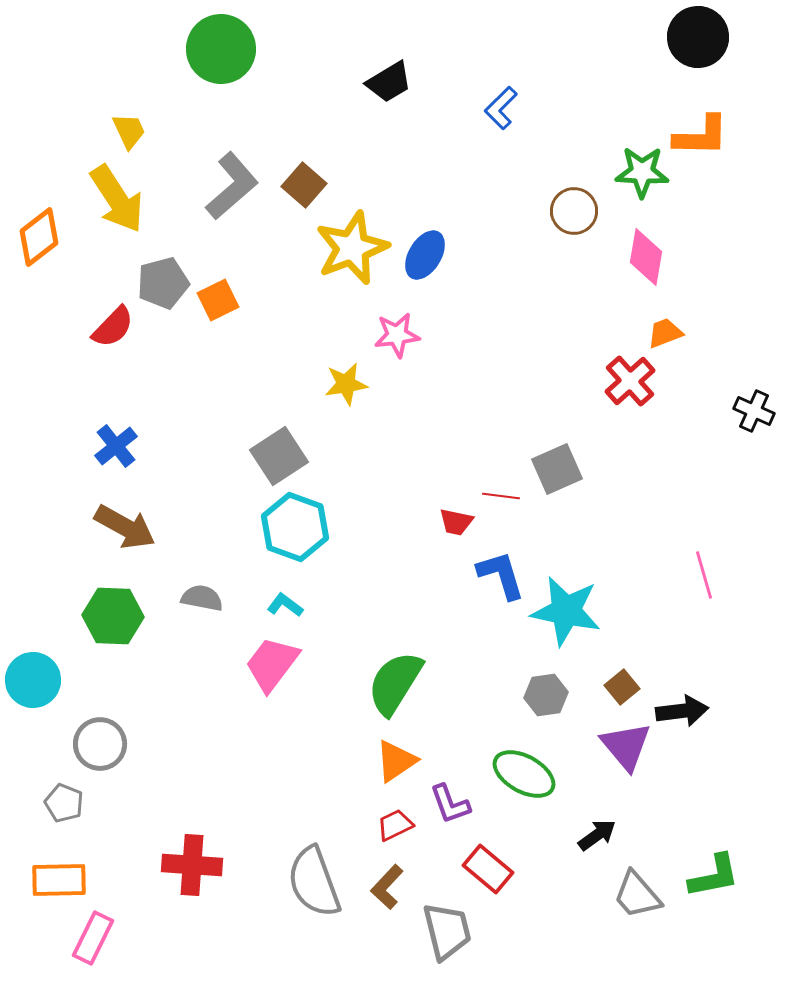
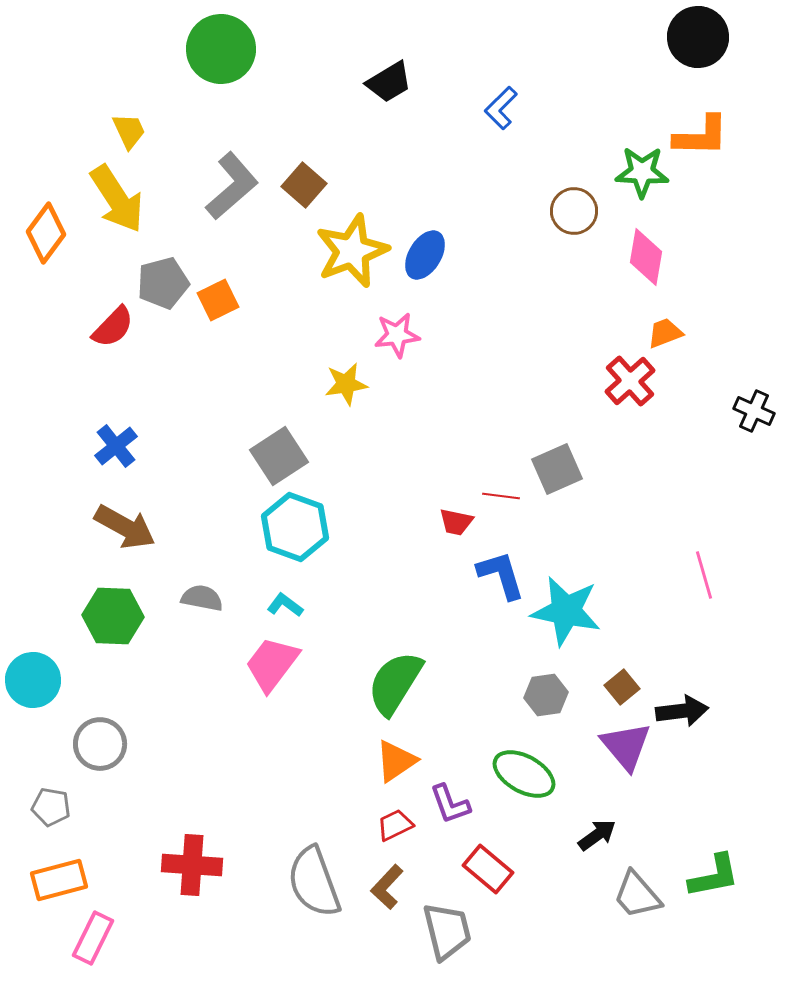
orange diamond at (39, 237): moved 7 px right, 4 px up; rotated 16 degrees counterclockwise
yellow star at (352, 248): moved 3 px down
gray pentagon at (64, 803): moved 13 px left, 4 px down; rotated 12 degrees counterclockwise
orange rectangle at (59, 880): rotated 14 degrees counterclockwise
